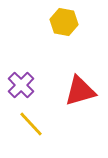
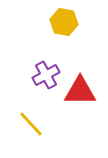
purple cross: moved 25 px right, 10 px up; rotated 16 degrees clockwise
red triangle: rotated 16 degrees clockwise
